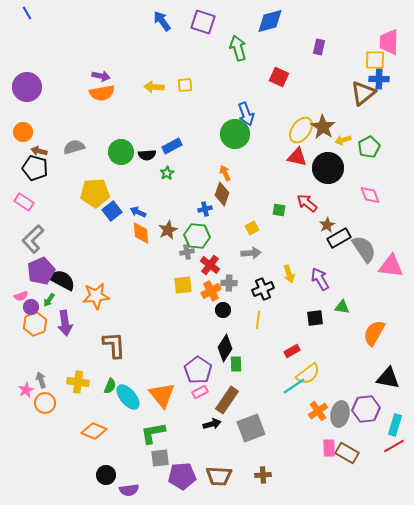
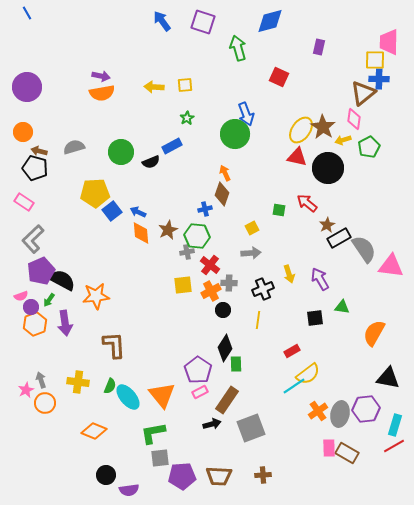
black semicircle at (147, 155): moved 4 px right, 7 px down; rotated 18 degrees counterclockwise
green star at (167, 173): moved 20 px right, 55 px up
pink diamond at (370, 195): moved 16 px left, 76 px up; rotated 30 degrees clockwise
